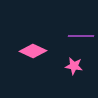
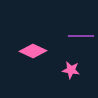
pink star: moved 3 px left, 4 px down
